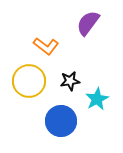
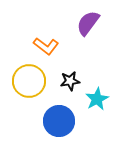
blue circle: moved 2 px left
